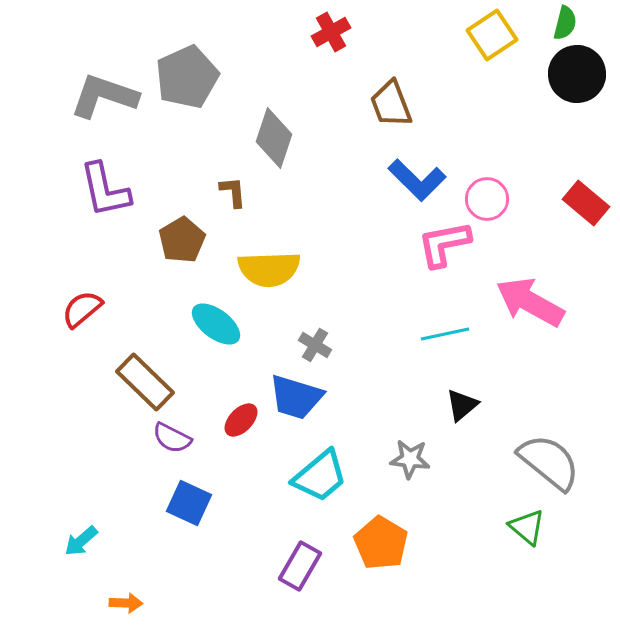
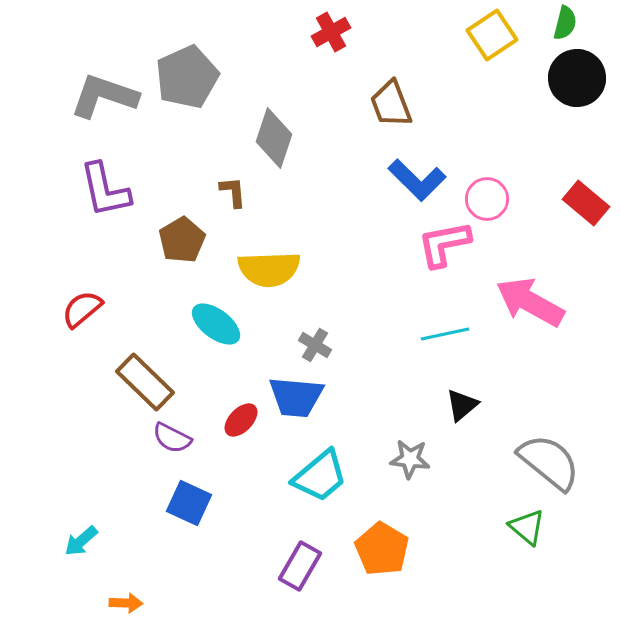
black circle: moved 4 px down
blue trapezoid: rotated 12 degrees counterclockwise
orange pentagon: moved 1 px right, 6 px down
